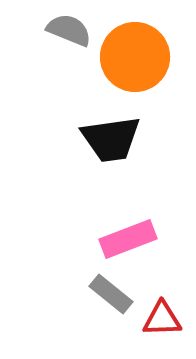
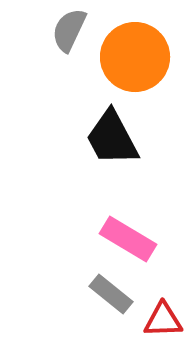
gray semicircle: rotated 87 degrees counterclockwise
black trapezoid: moved 1 px right, 1 px up; rotated 70 degrees clockwise
pink rectangle: rotated 52 degrees clockwise
red triangle: moved 1 px right, 1 px down
